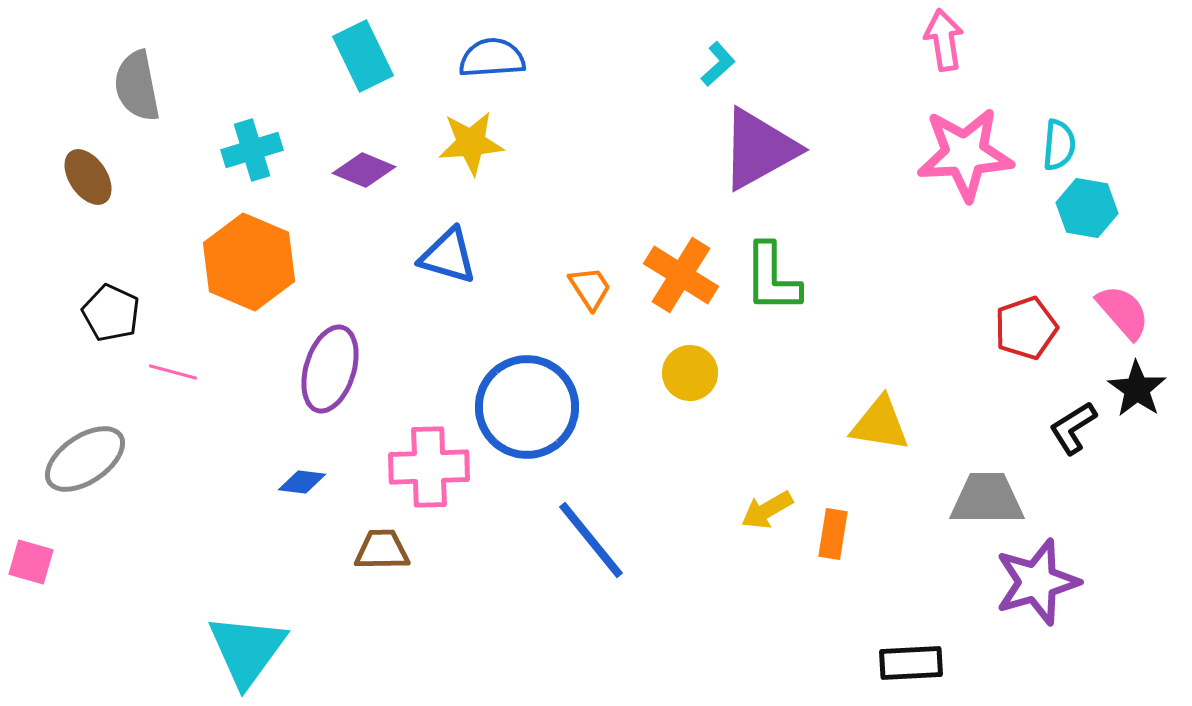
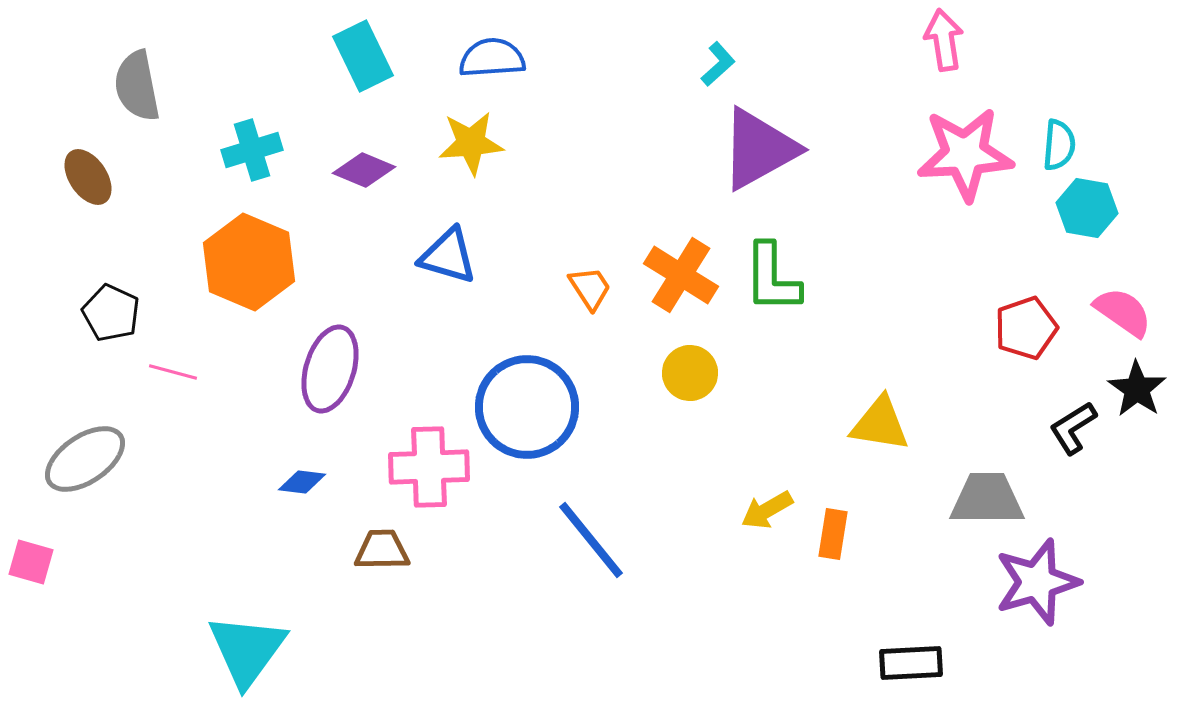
pink semicircle: rotated 14 degrees counterclockwise
